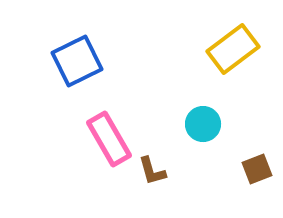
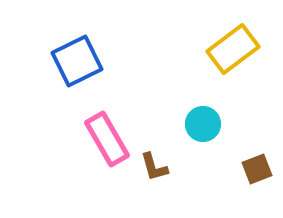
pink rectangle: moved 2 px left
brown L-shape: moved 2 px right, 4 px up
